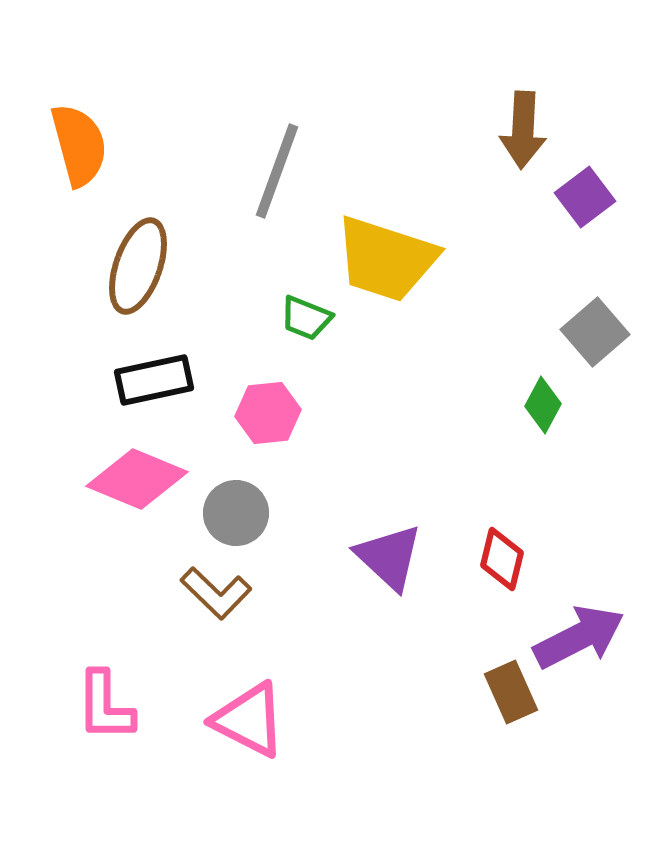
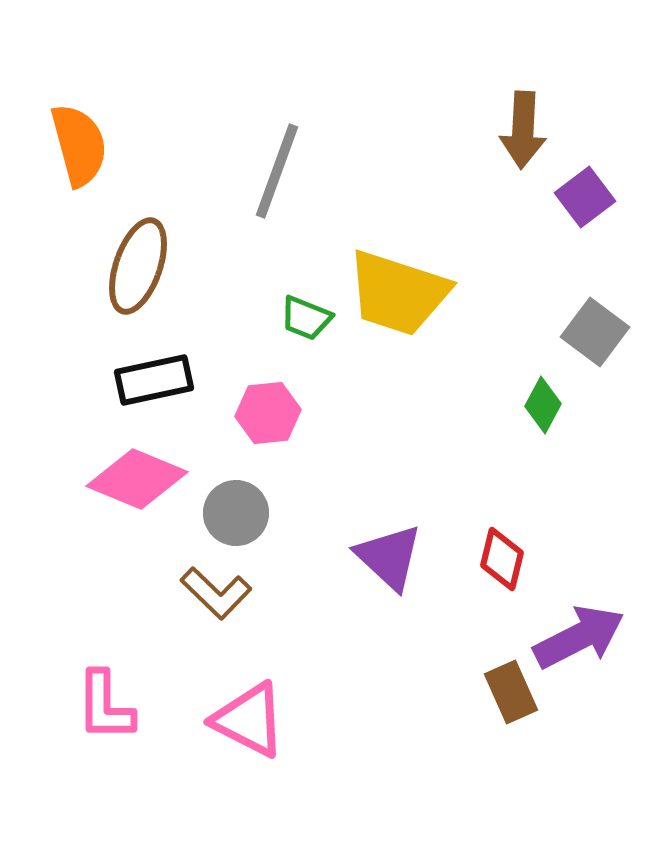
yellow trapezoid: moved 12 px right, 34 px down
gray square: rotated 12 degrees counterclockwise
